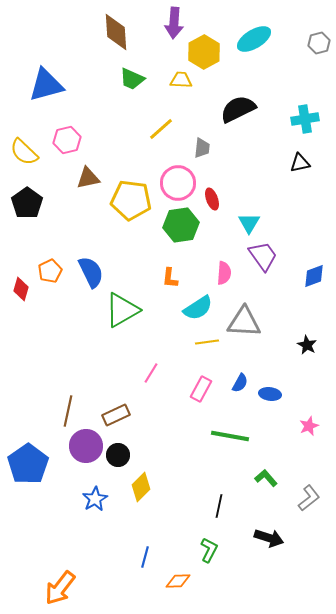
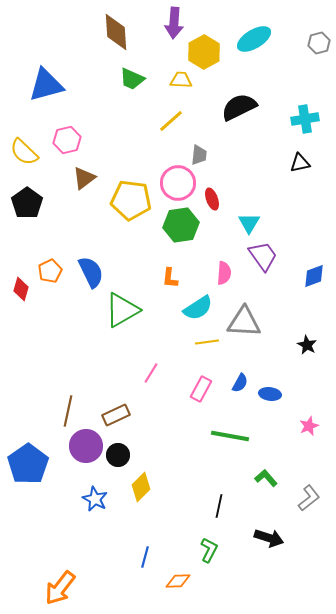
black semicircle at (238, 109): moved 1 px right, 2 px up
yellow line at (161, 129): moved 10 px right, 8 px up
gray trapezoid at (202, 148): moved 3 px left, 7 px down
brown triangle at (88, 178): moved 4 px left; rotated 25 degrees counterclockwise
blue star at (95, 499): rotated 15 degrees counterclockwise
